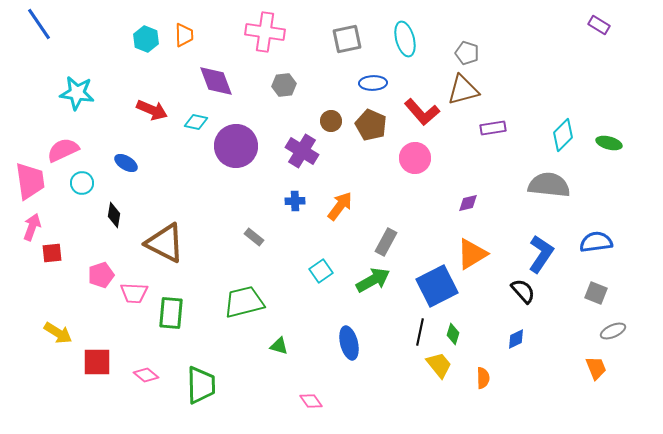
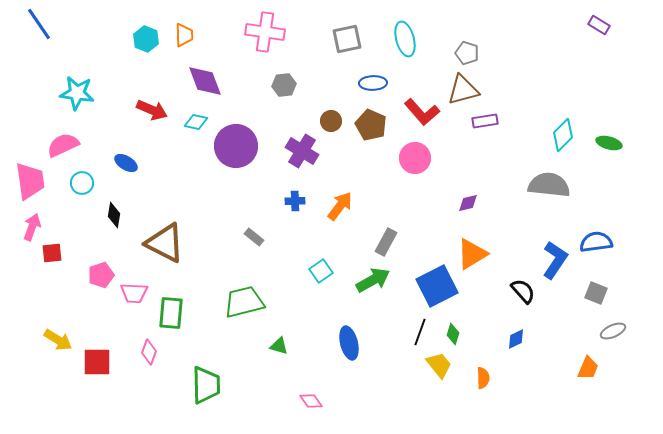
purple diamond at (216, 81): moved 11 px left
purple rectangle at (493, 128): moved 8 px left, 7 px up
pink semicircle at (63, 150): moved 5 px up
blue L-shape at (541, 254): moved 14 px right, 6 px down
black line at (420, 332): rotated 8 degrees clockwise
yellow arrow at (58, 333): moved 7 px down
orange trapezoid at (596, 368): moved 8 px left; rotated 45 degrees clockwise
pink diamond at (146, 375): moved 3 px right, 23 px up; rotated 70 degrees clockwise
green trapezoid at (201, 385): moved 5 px right
